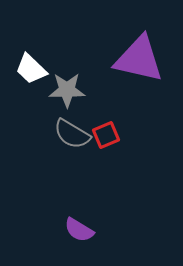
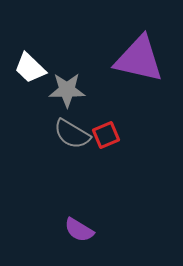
white trapezoid: moved 1 px left, 1 px up
